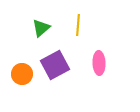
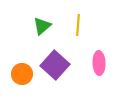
green triangle: moved 1 px right, 2 px up
purple square: rotated 20 degrees counterclockwise
